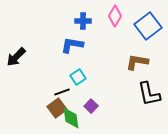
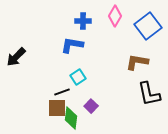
brown square: rotated 36 degrees clockwise
green diamond: rotated 15 degrees clockwise
